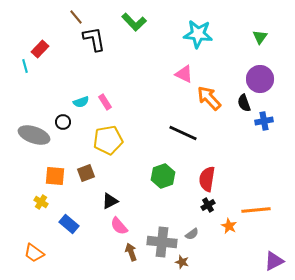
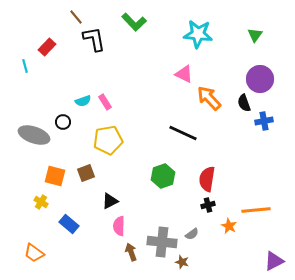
green triangle: moved 5 px left, 2 px up
red rectangle: moved 7 px right, 2 px up
cyan semicircle: moved 2 px right, 1 px up
orange square: rotated 10 degrees clockwise
black cross: rotated 16 degrees clockwise
pink semicircle: rotated 42 degrees clockwise
